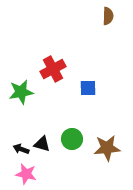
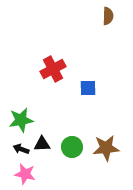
green star: moved 28 px down
green circle: moved 8 px down
black triangle: rotated 18 degrees counterclockwise
brown star: moved 1 px left
pink star: moved 1 px left
